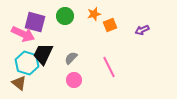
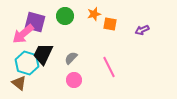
orange square: moved 1 px up; rotated 32 degrees clockwise
pink arrow: rotated 115 degrees clockwise
